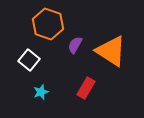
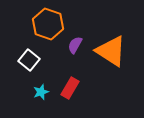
red rectangle: moved 16 px left
